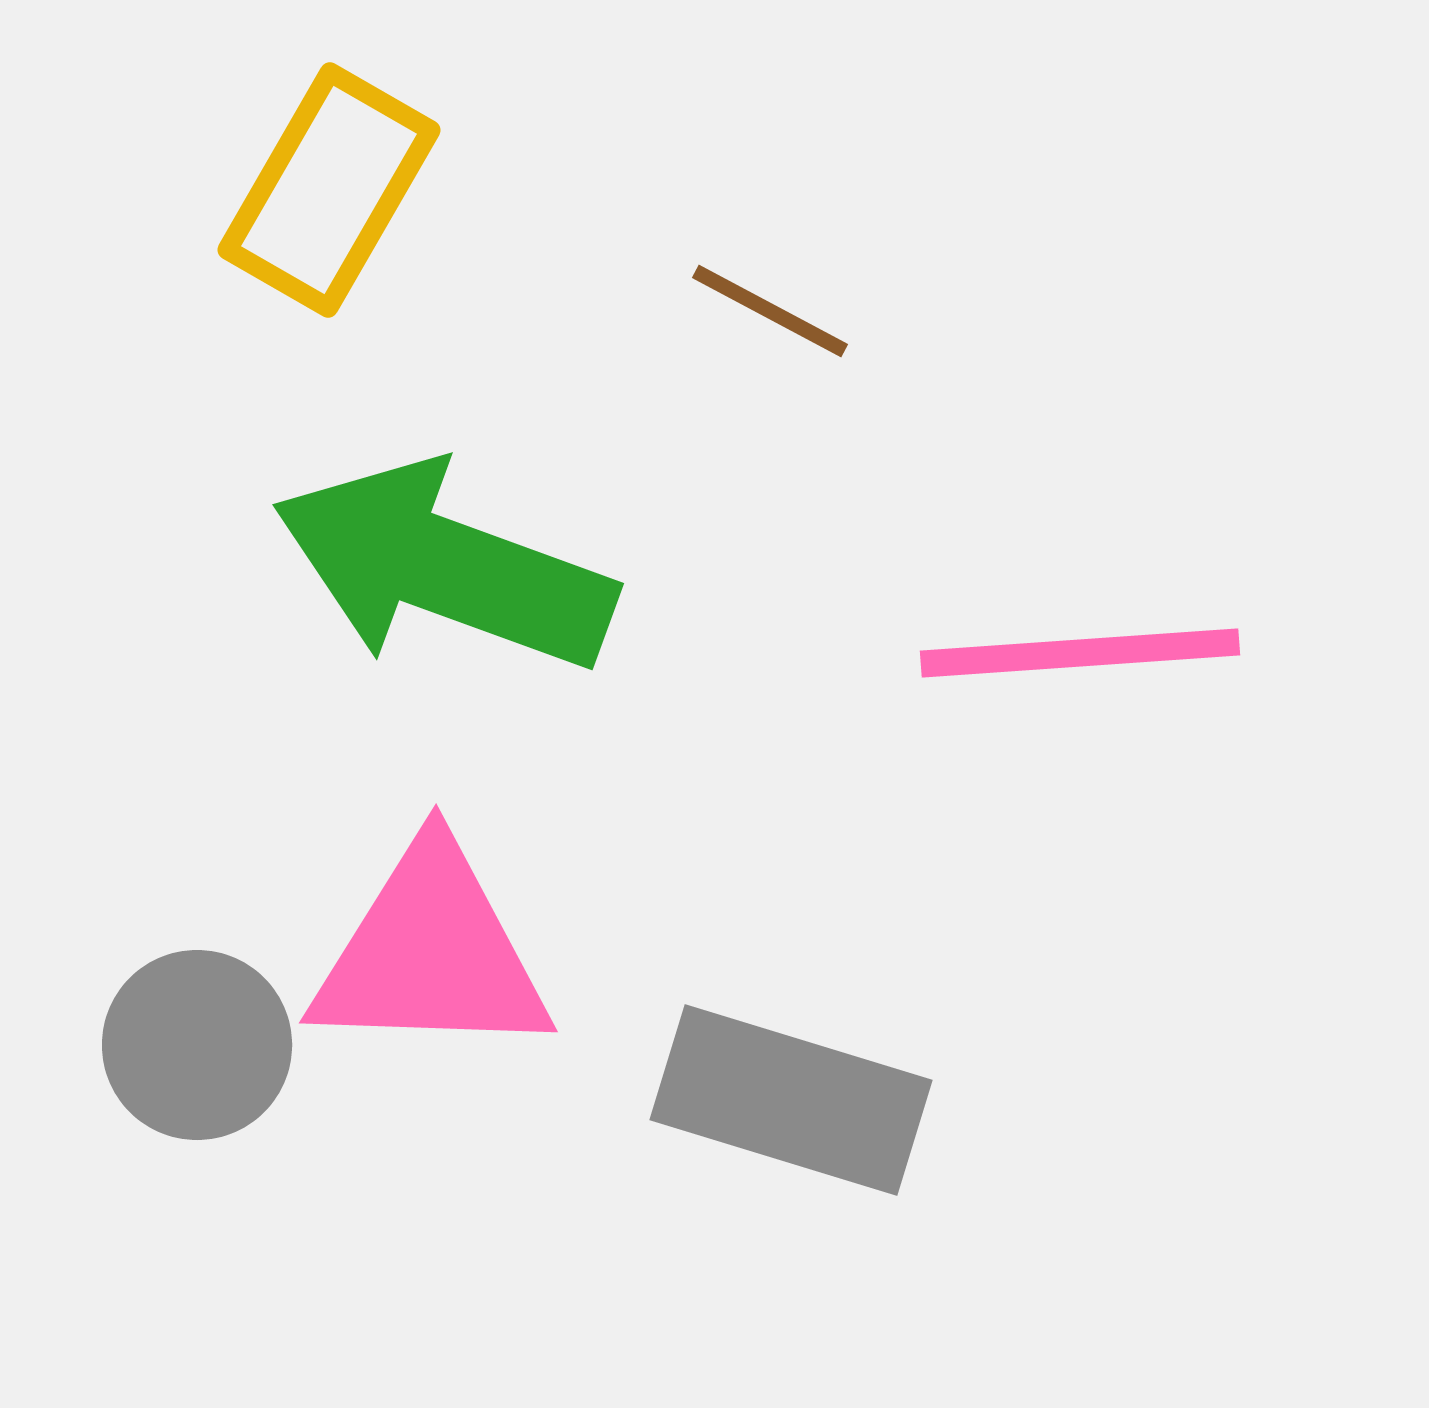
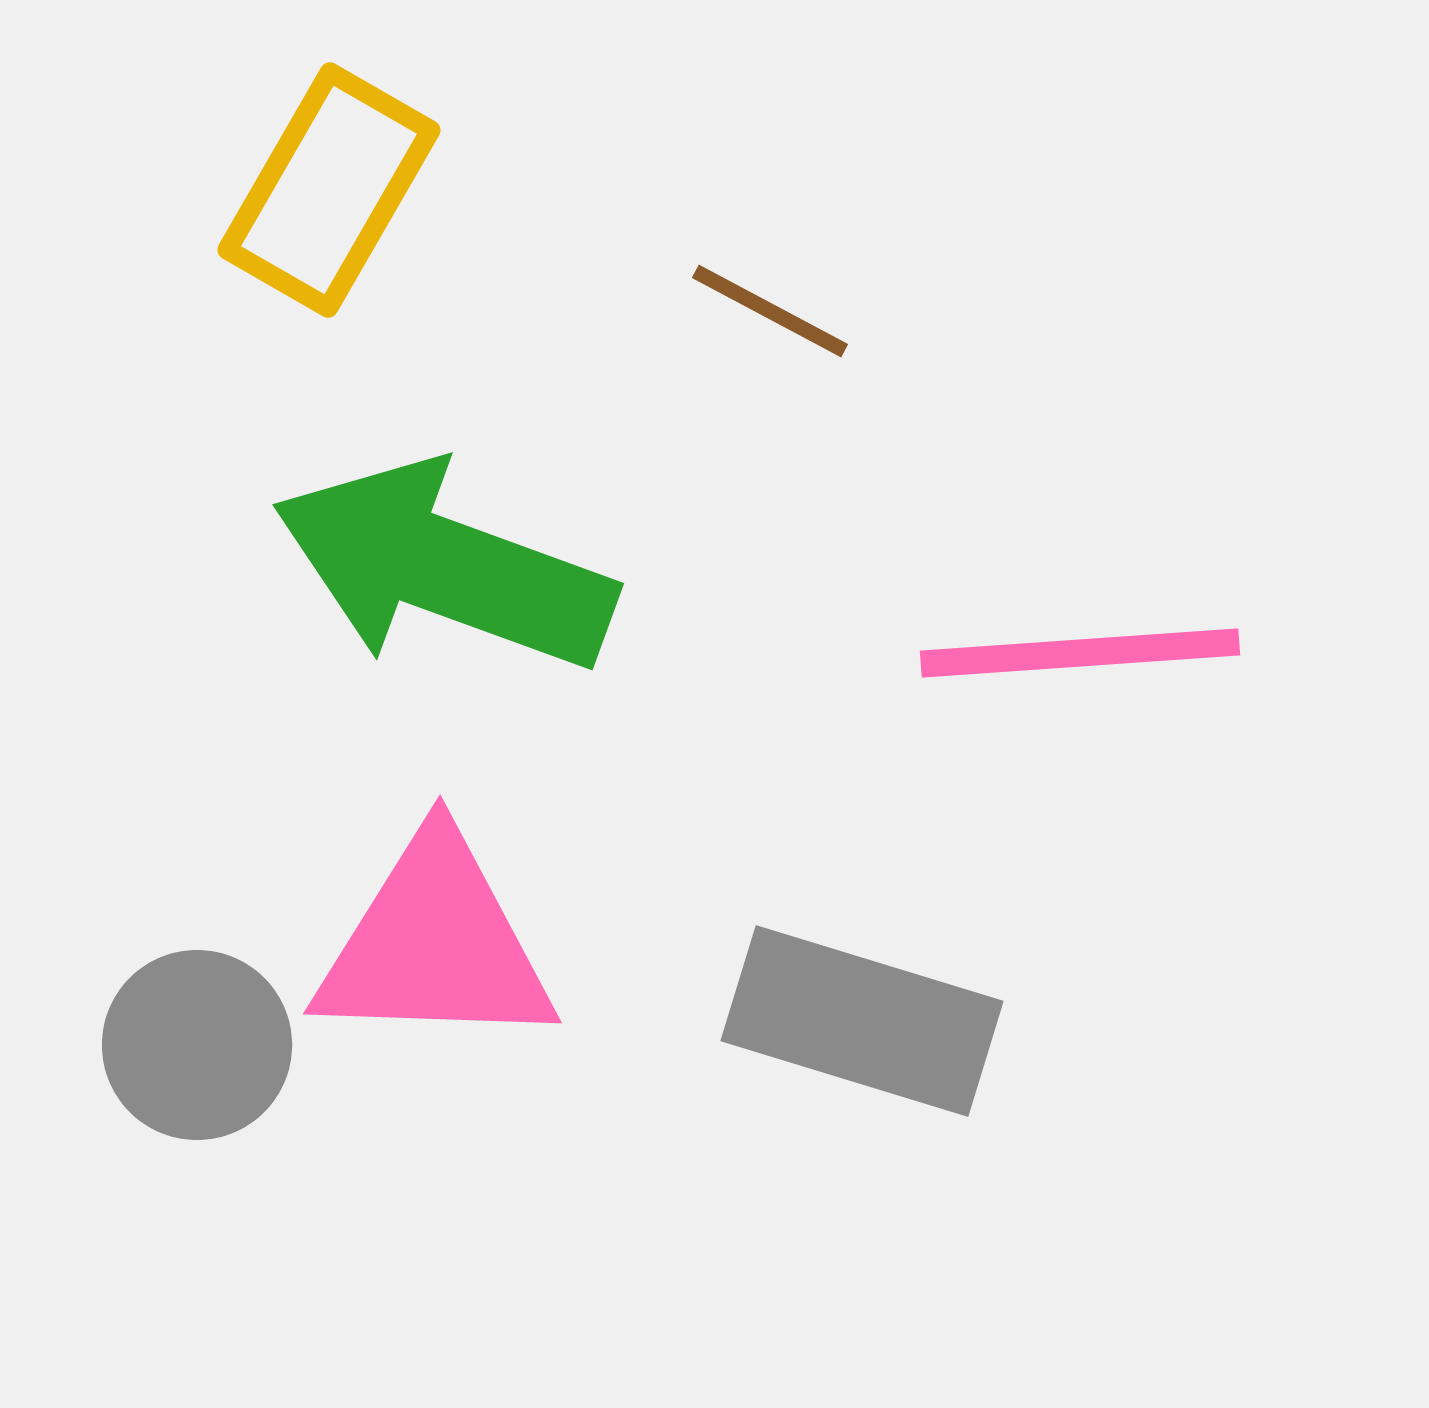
pink triangle: moved 4 px right, 9 px up
gray rectangle: moved 71 px right, 79 px up
